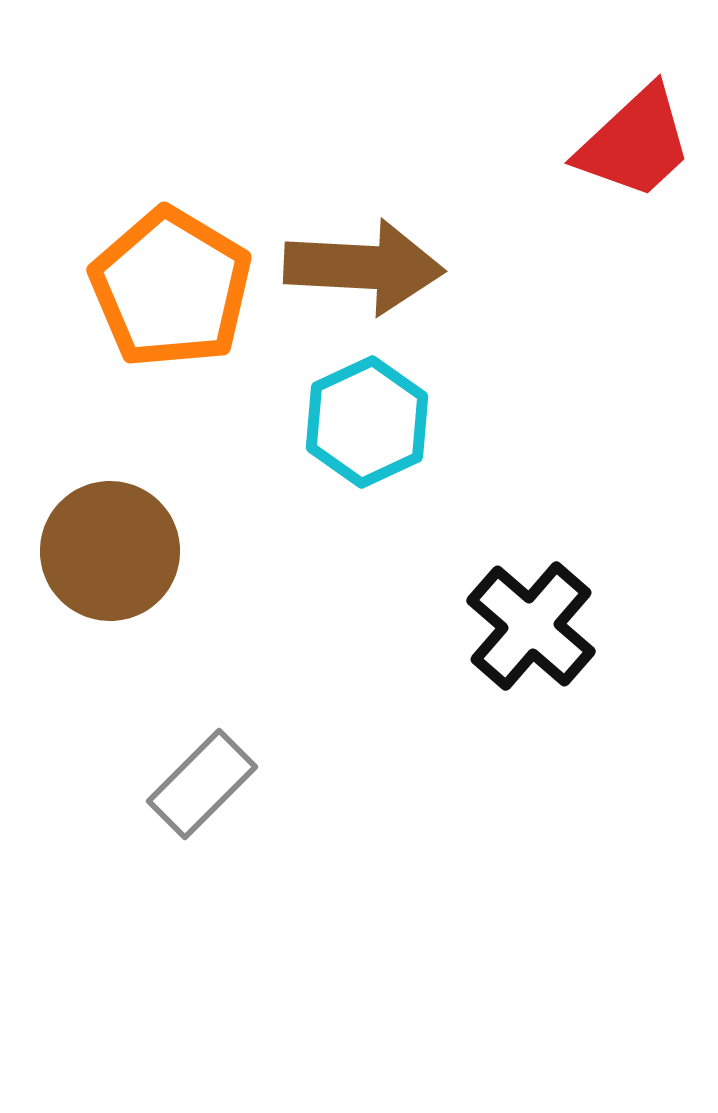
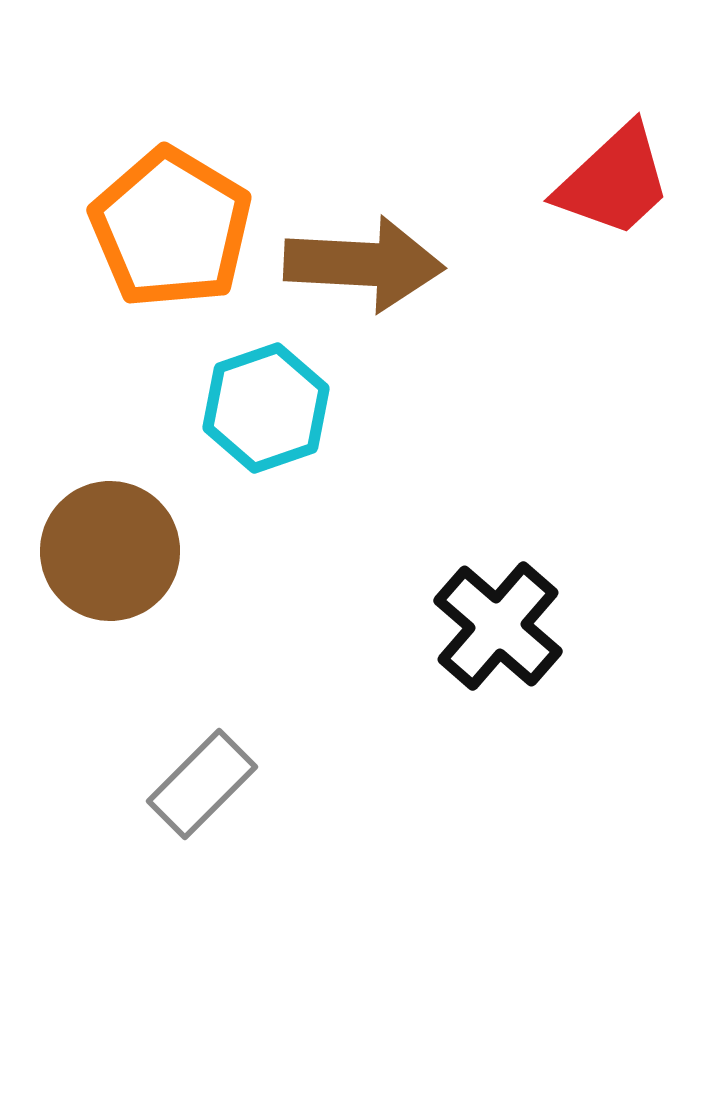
red trapezoid: moved 21 px left, 38 px down
brown arrow: moved 3 px up
orange pentagon: moved 60 px up
cyan hexagon: moved 101 px left, 14 px up; rotated 6 degrees clockwise
black cross: moved 33 px left
